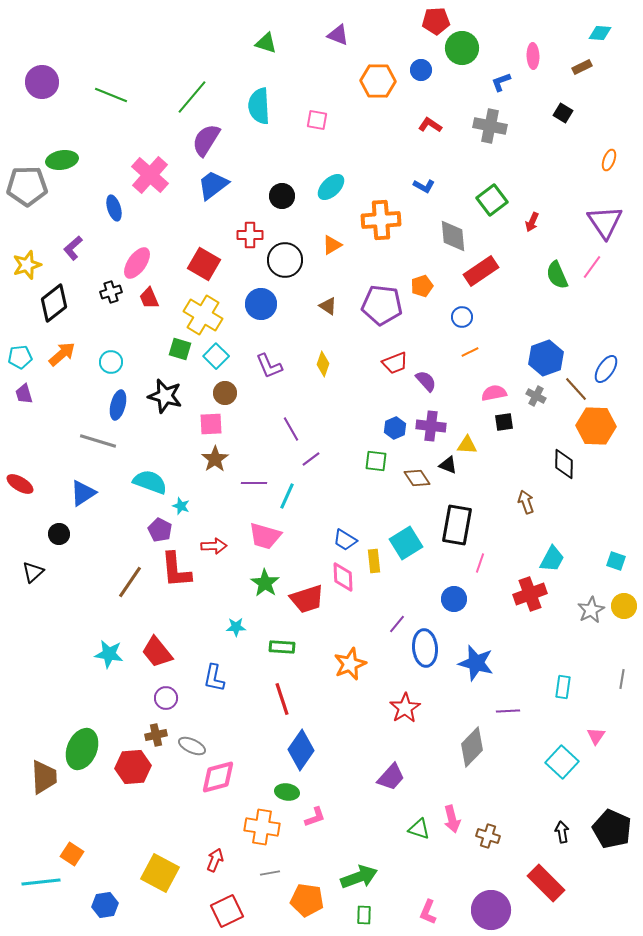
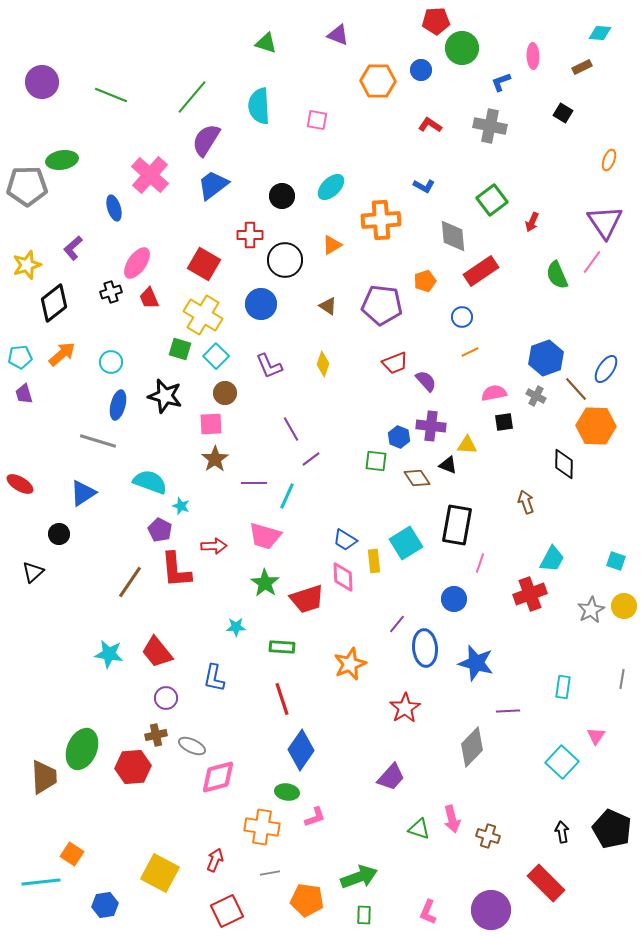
pink line at (592, 267): moved 5 px up
orange pentagon at (422, 286): moved 3 px right, 5 px up
blue hexagon at (395, 428): moved 4 px right, 9 px down; rotated 15 degrees counterclockwise
